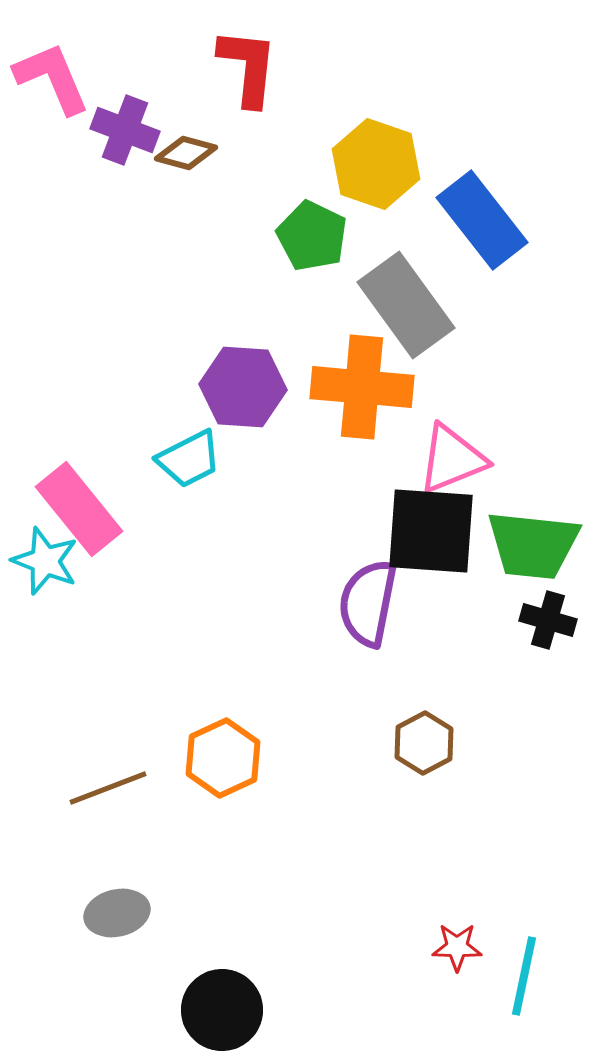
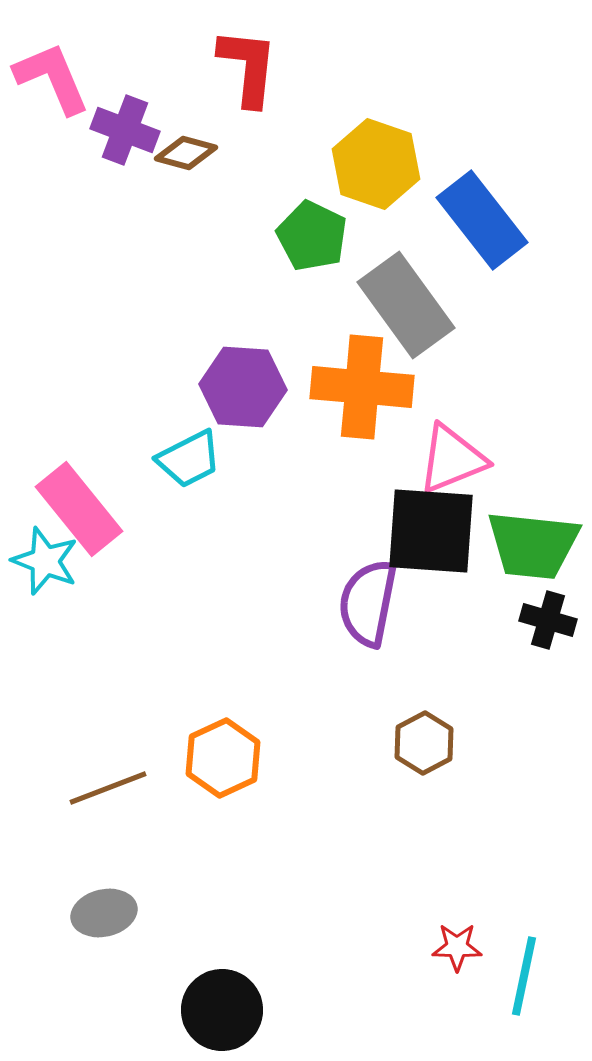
gray ellipse: moved 13 px left
